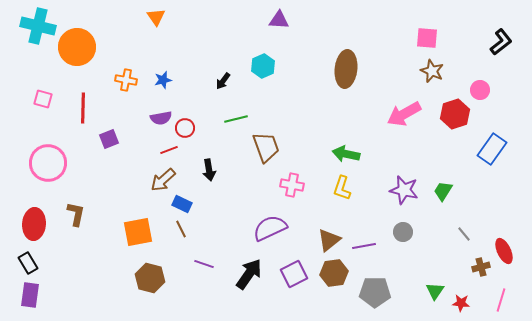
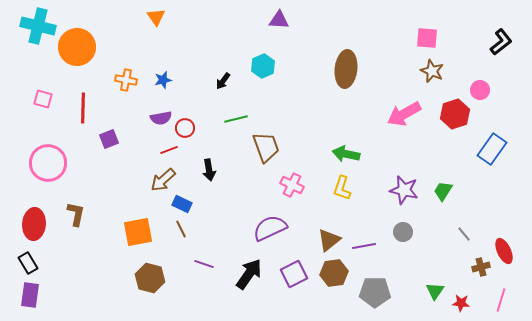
pink cross at (292, 185): rotated 15 degrees clockwise
